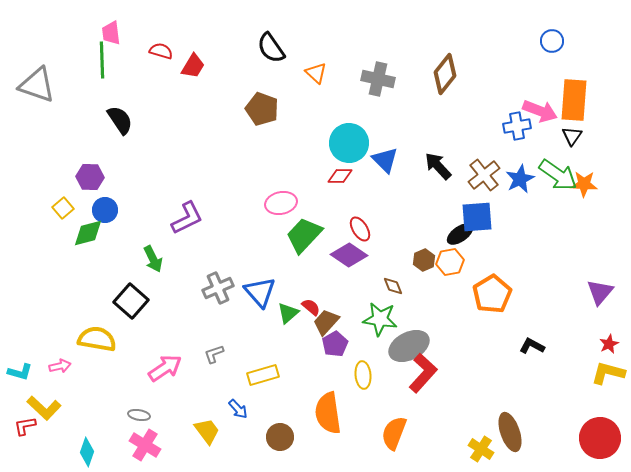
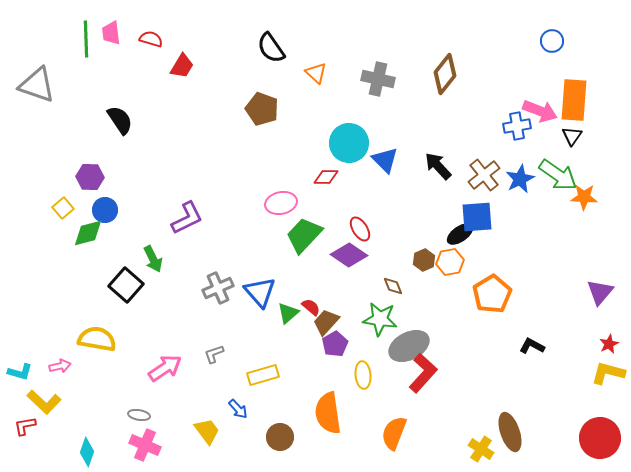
red semicircle at (161, 51): moved 10 px left, 12 px up
green line at (102, 60): moved 16 px left, 21 px up
red trapezoid at (193, 66): moved 11 px left
red diamond at (340, 176): moved 14 px left, 1 px down
orange star at (584, 184): moved 13 px down
black square at (131, 301): moved 5 px left, 16 px up
yellow L-shape at (44, 408): moved 6 px up
pink cross at (145, 445): rotated 8 degrees counterclockwise
